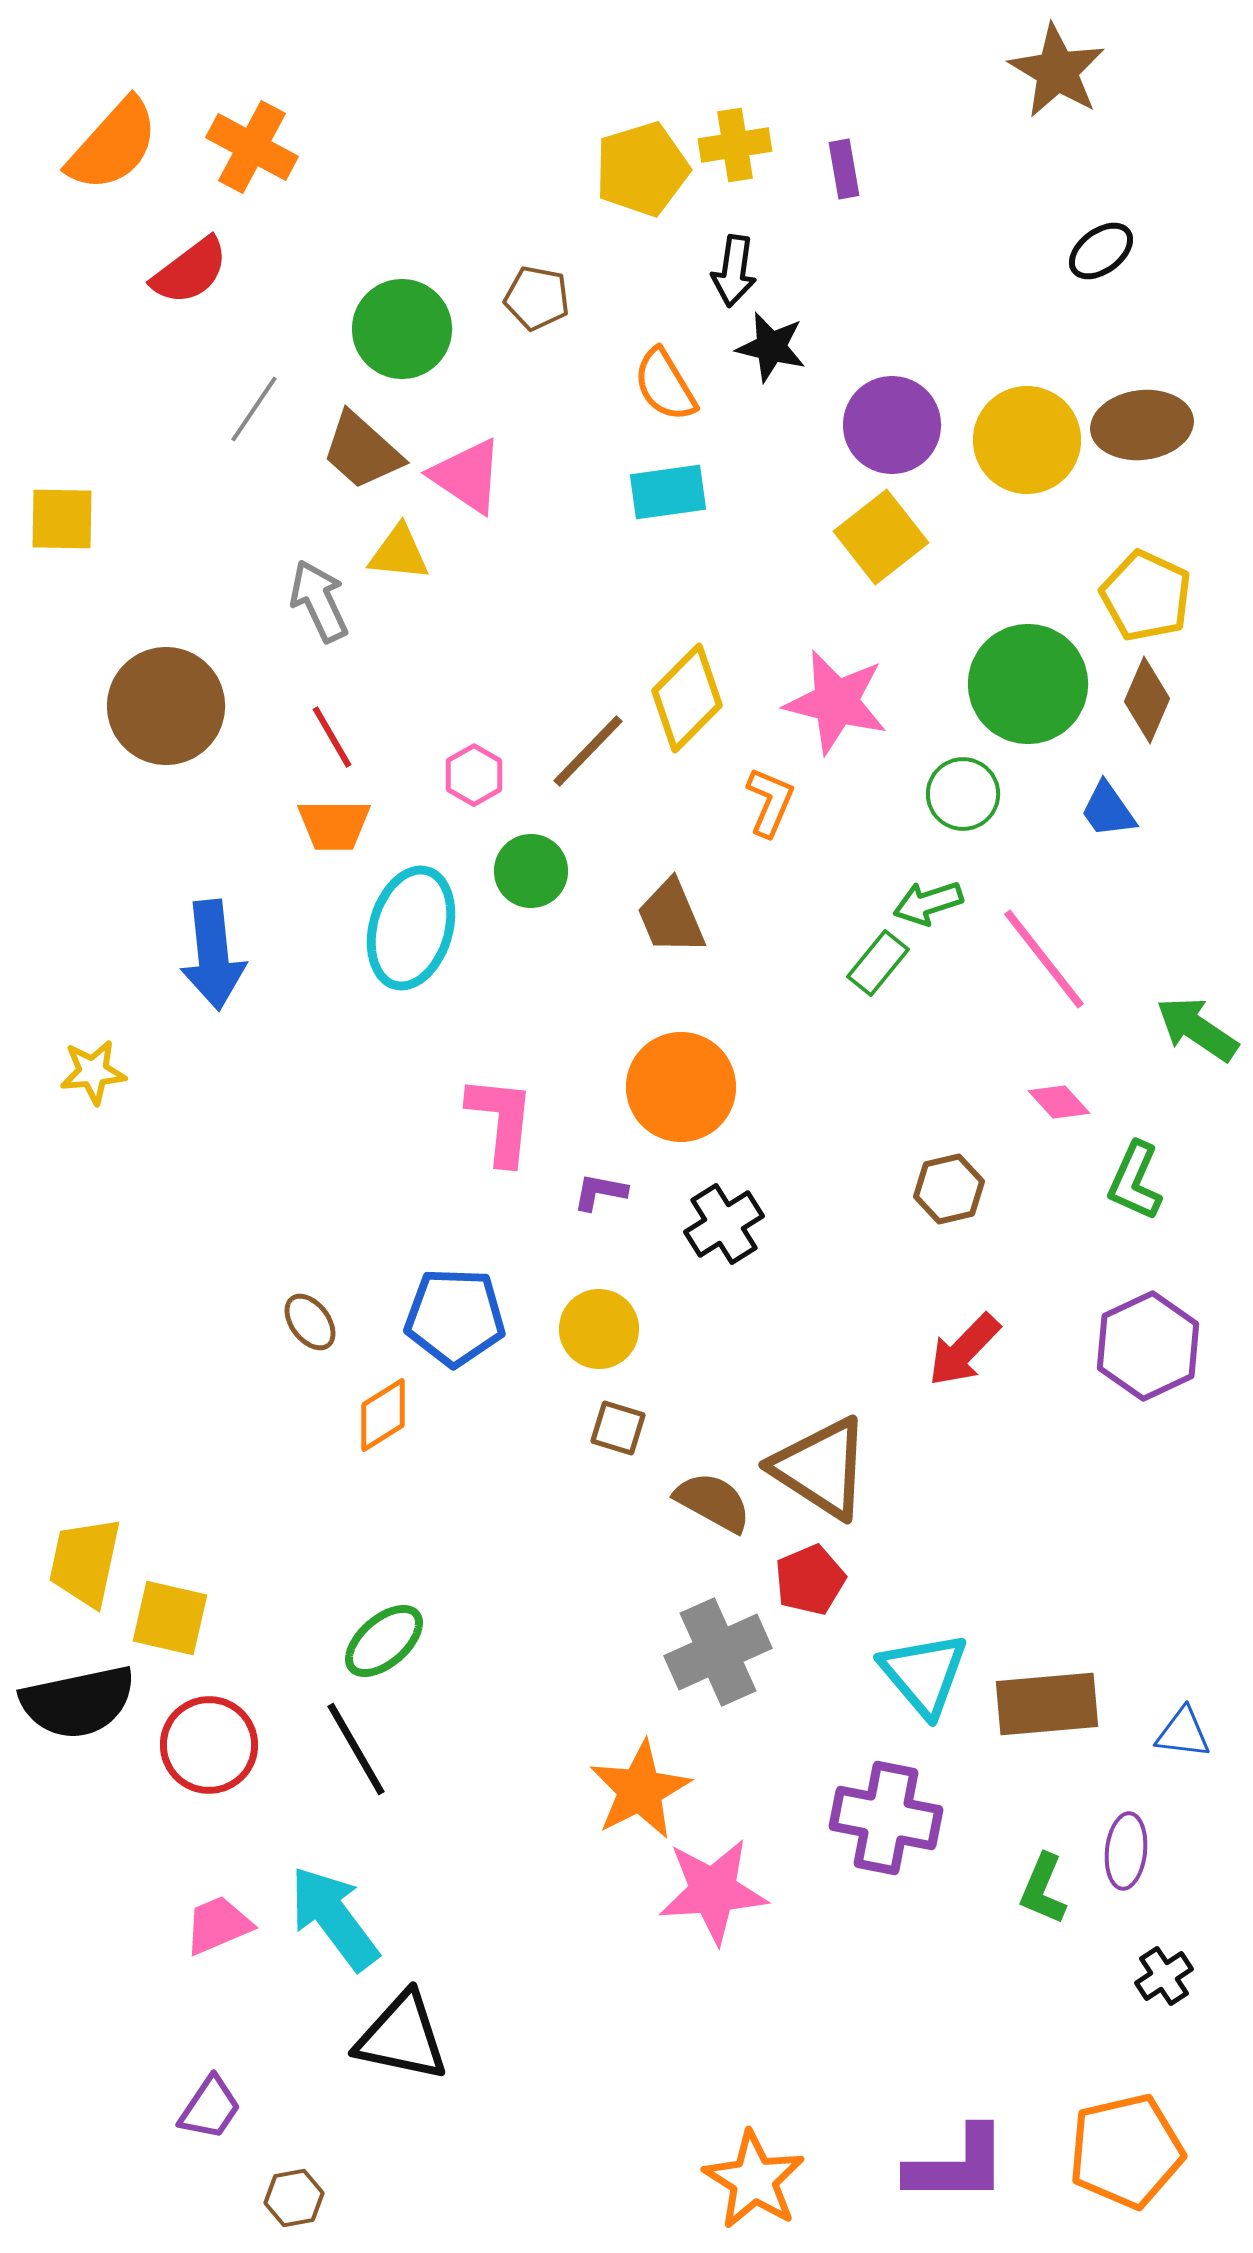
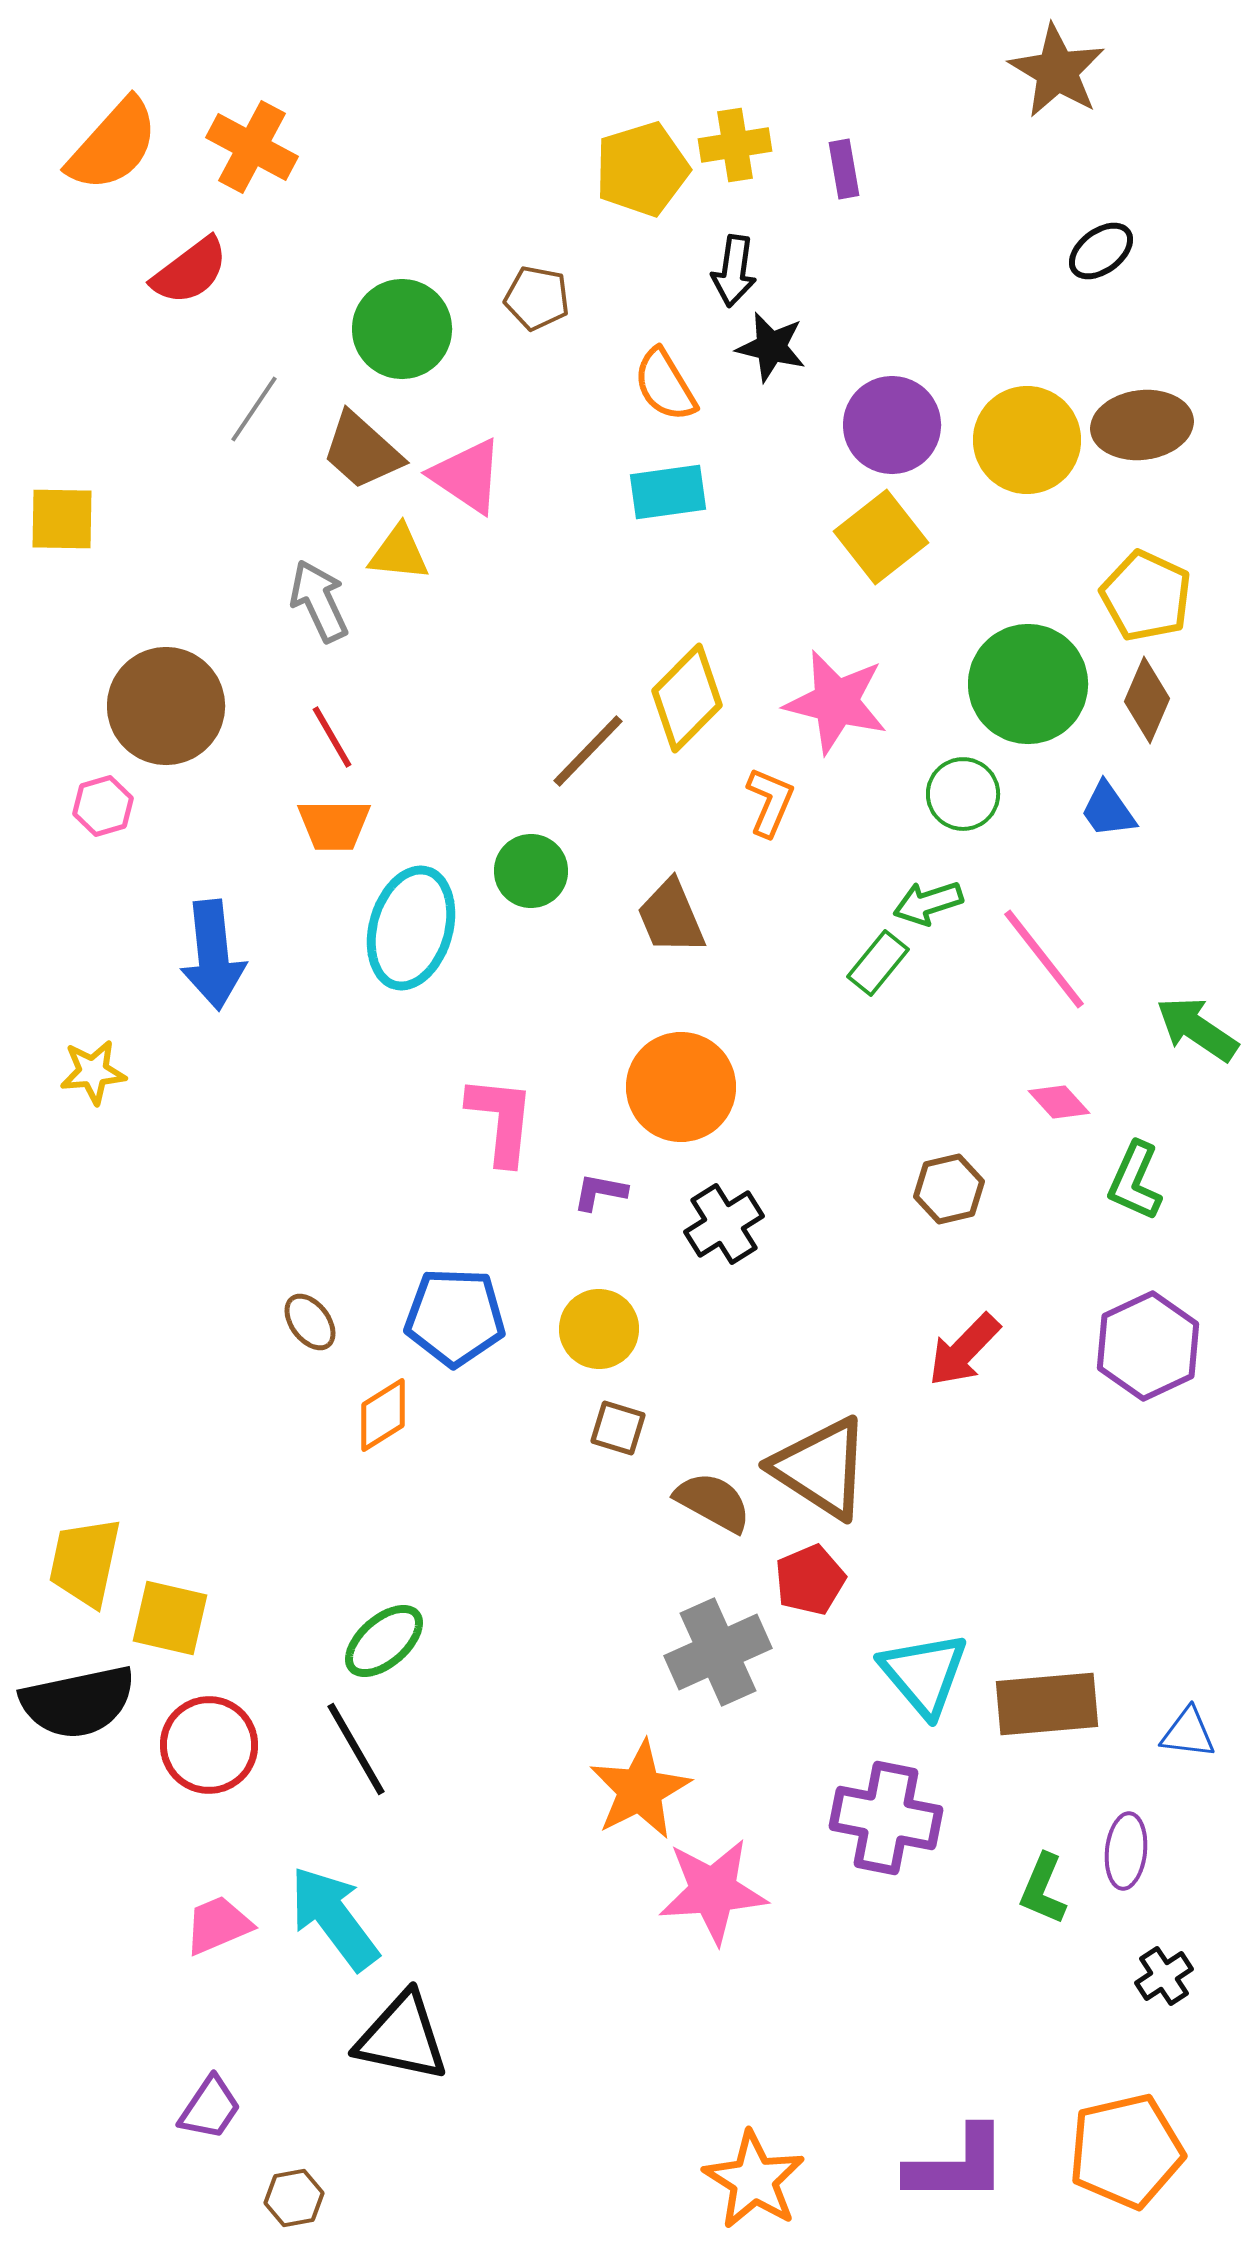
pink hexagon at (474, 775): moved 371 px left, 31 px down; rotated 14 degrees clockwise
blue triangle at (1183, 1733): moved 5 px right
